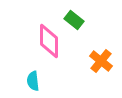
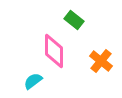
pink diamond: moved 5 px right, 10 px down
cyan semicircle: rotated 60 degrees clockwise
